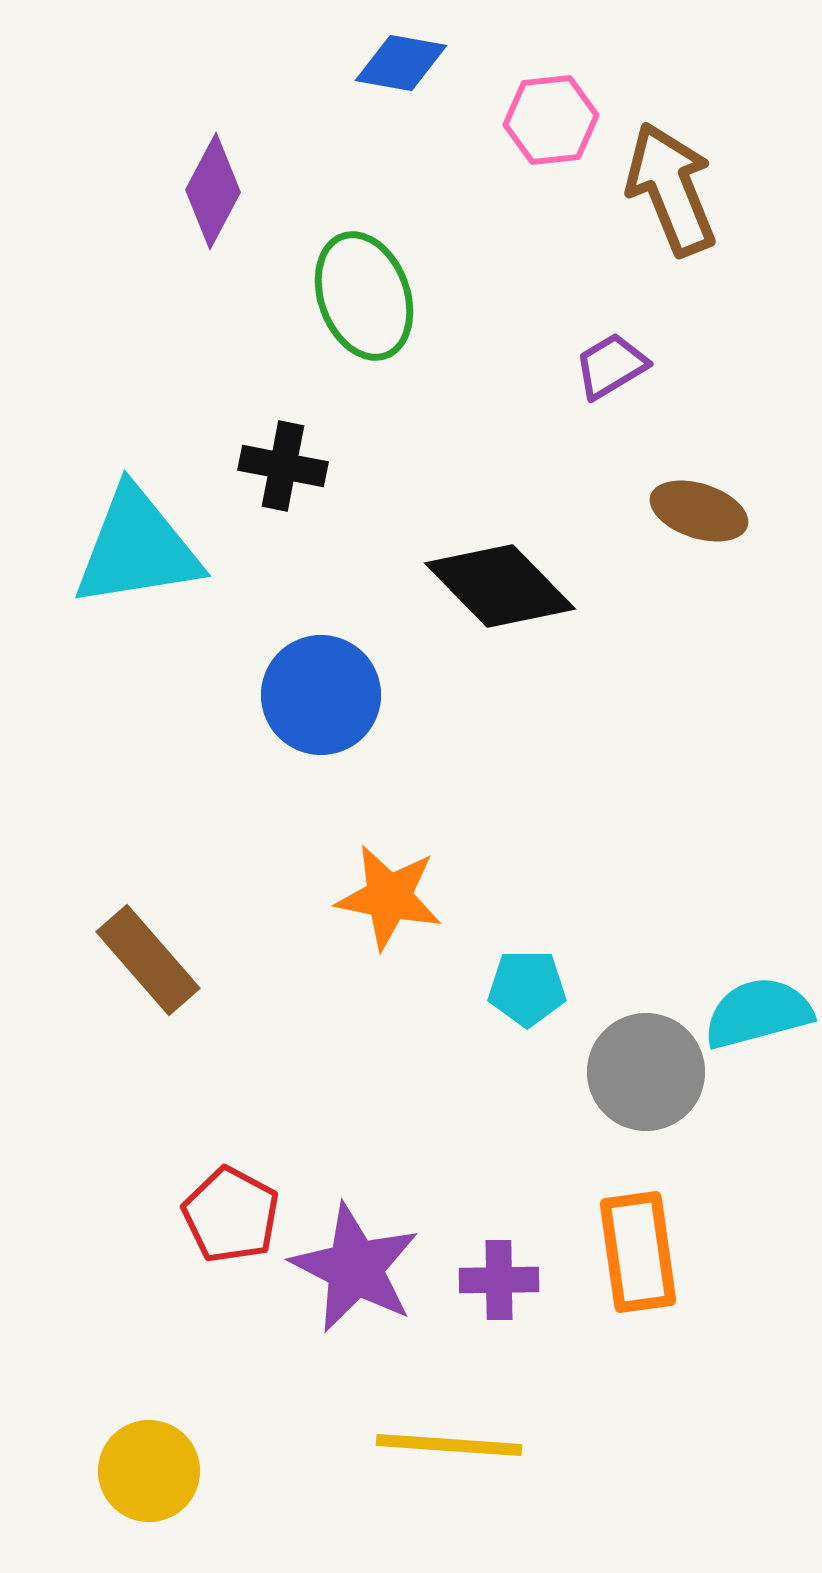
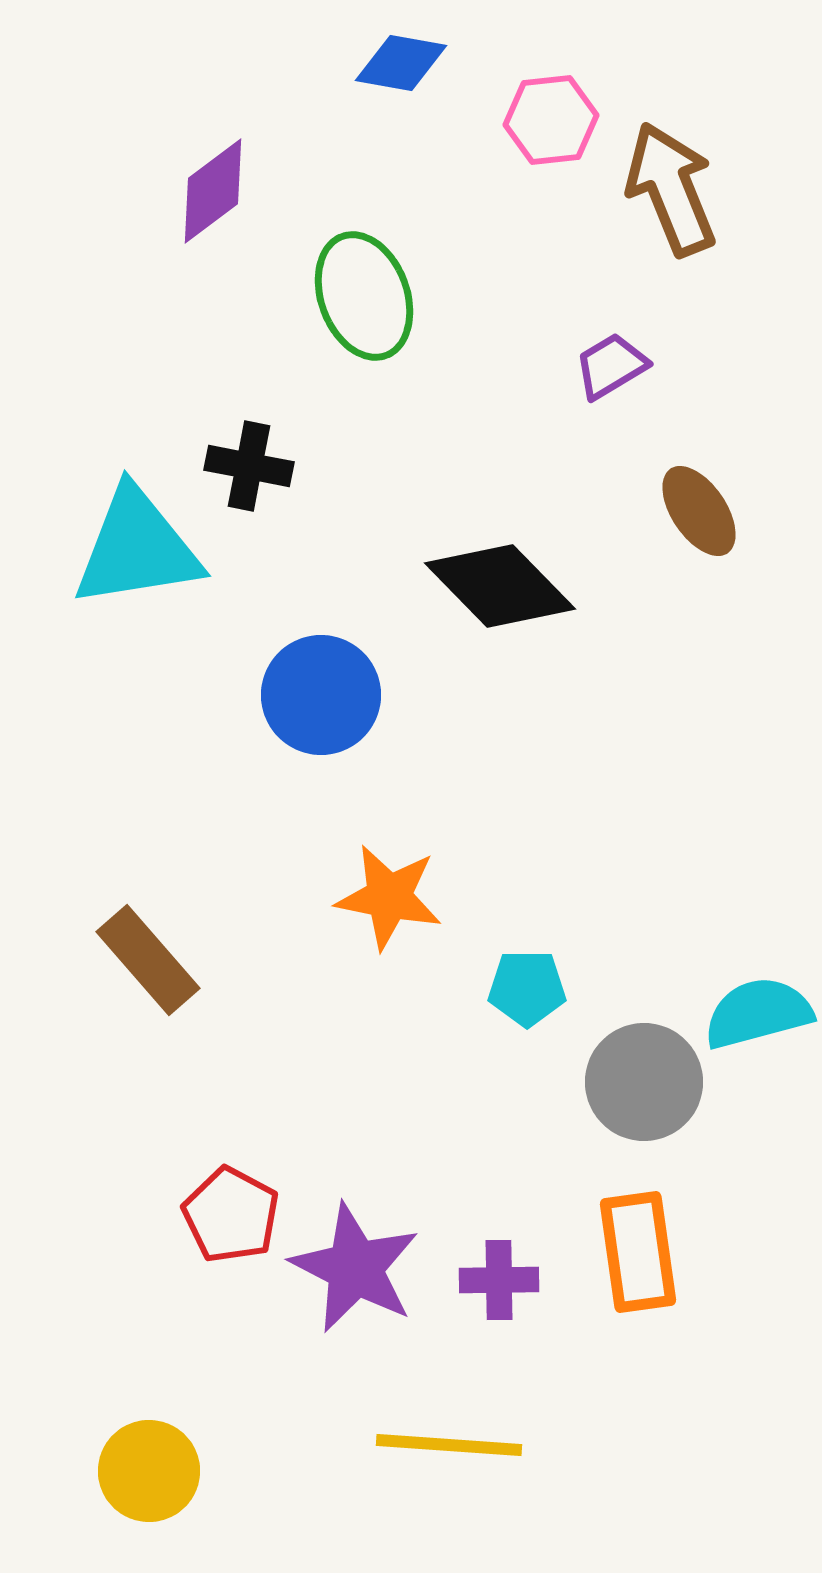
purple diamond: rotated 25 degrees clockwise
black cross: moved 34 px left
brown ellipse: rotated 38 degrees clockwise
gray circle: moved 2 px left, 10 px down
